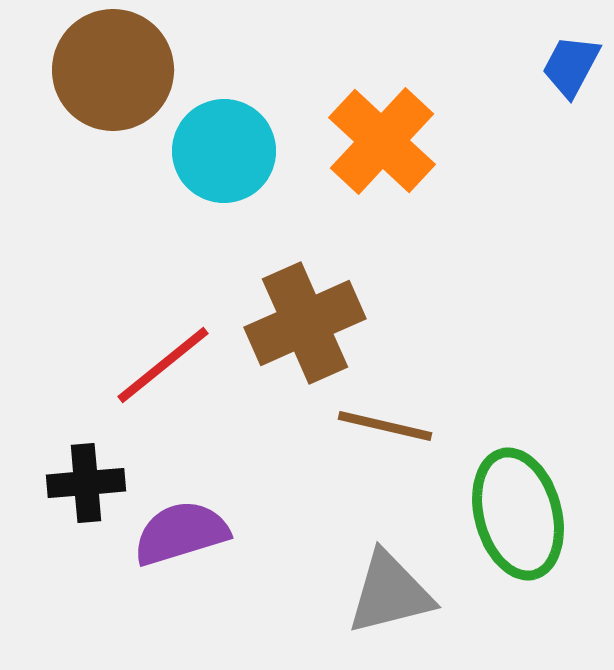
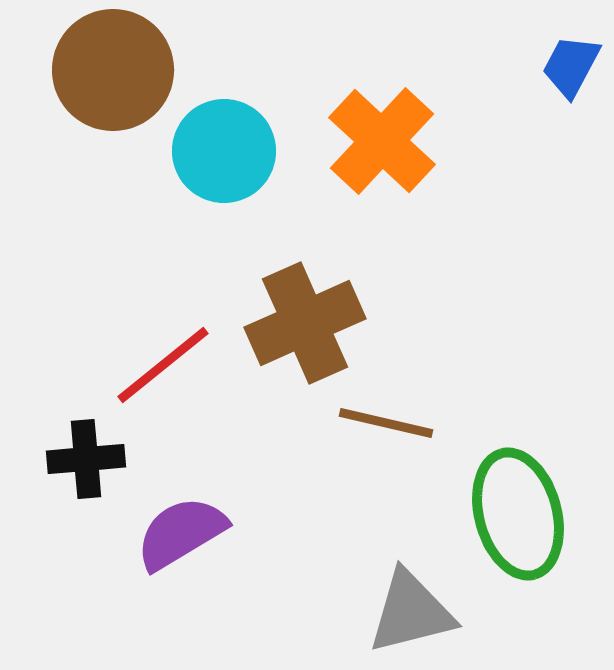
brown line: moved 1 px right, 3 px up
black cross: moved 24 px up
purple semicircle: rotated 14 degrees counterclockwise
gray triangle: moved 21 px right, 19 px down
